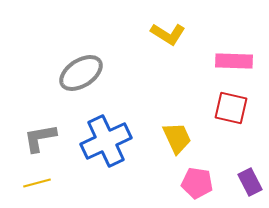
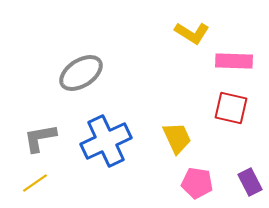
yellow L-shape: moved 24 px right, 1 px up
yellow line: moved 2 px left; rotated 20 degrees counterclockwise
